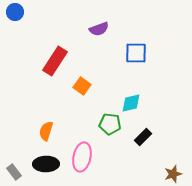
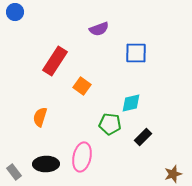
orange semicircle: moved 6 px left, 14 px up
